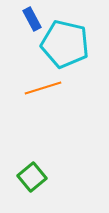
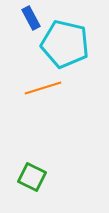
blue rectangle: moved 1 px left, 1 px up
green square: rotated 24 degrees counterclockwise
